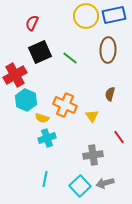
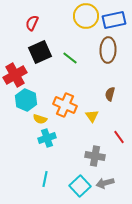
blue rectangle: moved 5 px down
yellow semicircle: moved 2 px left, 1 px down
gray cross: moved 2 px right, 1 px down; rotated 18 degrees clockwise
